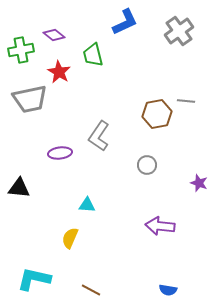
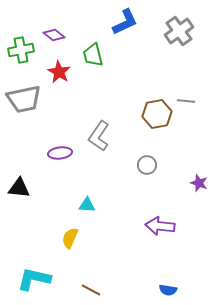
gray trapezoid: moved 6 px left
